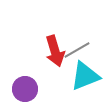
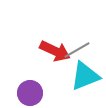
red arrow: rotated 48 degrees counterclockwise
purple circle: moved 5 px right, 4 px down
